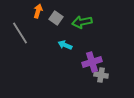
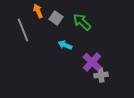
orange arrow: rotated 40 degrees counterclockwise
green arrow: rotated 54 degrees clockwise
gray line: moved 3 px right, 3 px up; rotated 10 degrees clockwise
purple cross: rotated 30 degrees counterclockwise
gray cross: rotated 16 degrees counterclockwise
